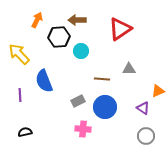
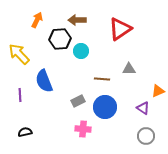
black hexagon: moved 1 px right, 2 px down
